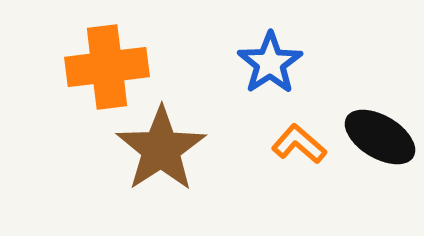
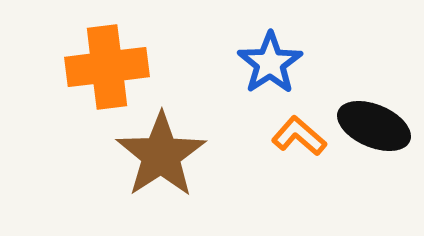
black ellipse: moved 6 px left, 11 px up; rotated 8 degrees counterclockwise
orange L-shape: moved 8 px up
brown star: moved 6 px down
